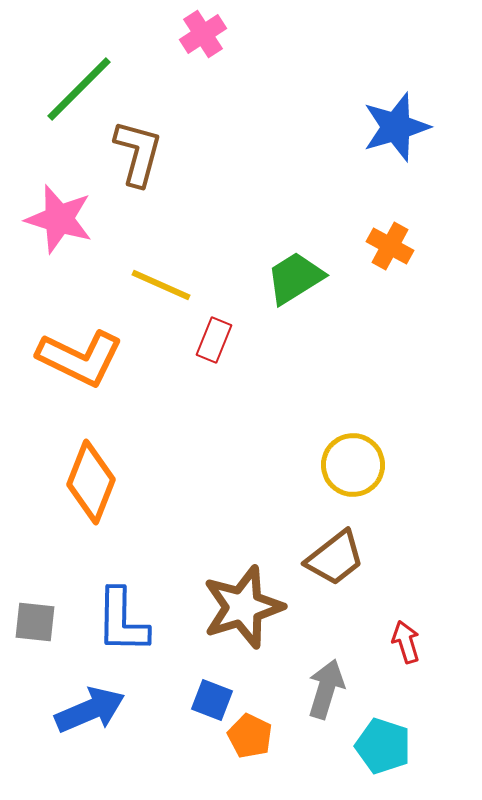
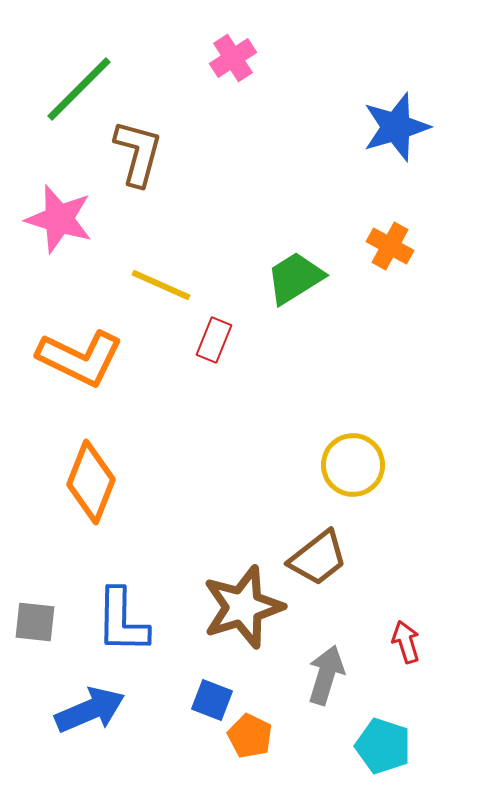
pink cross: moved 30 px right, 24 px down
brown trapezoid: moved 17 px left
gray arrow: moved 14 px up
